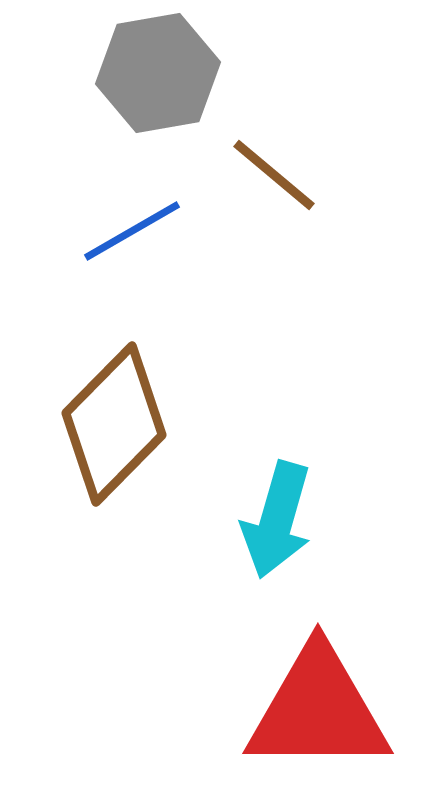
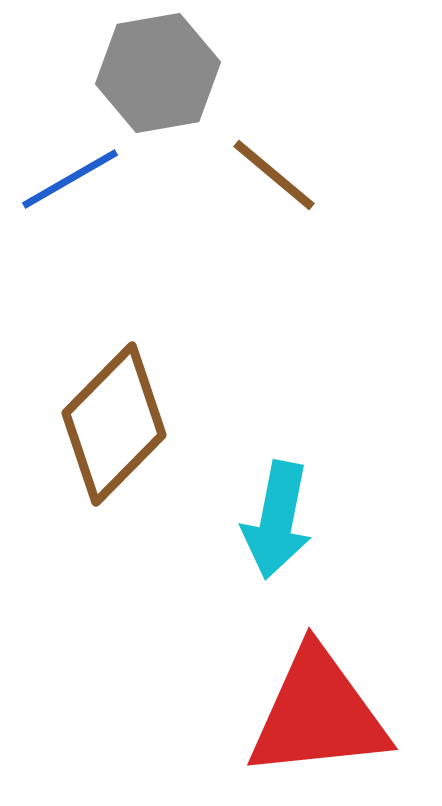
blue line: moved 62 px left, 52 px up
cyan arrow: rotated 5 degrees counterclockwise
red triangle: moved 4 px down; rotated 6 degrees counterclockwise
